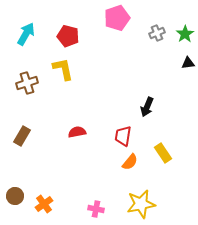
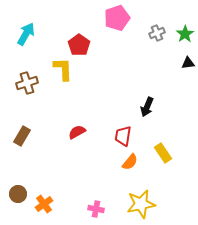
red pentagon: moved 11 px right, 9 px down; rotated 20 degrees clockwise
yellow L-shape: rotated 10 degrees clockwise
red semicircle: rotated 18 degrees counterclockwise
brown circle: moved 3 px right, 2 px up
